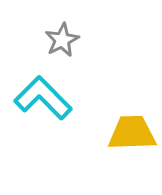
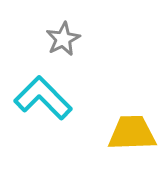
gray star: moved 1 px right, 1 px up
